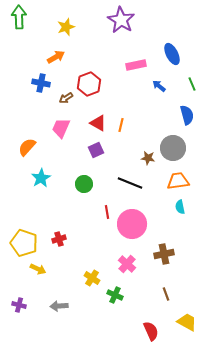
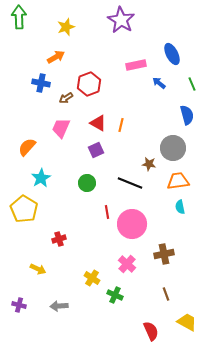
blue arrow: moved 3 px up
brown star: moved 1 px right, 6 px down
green circle: moved 3 px right, 1 px up
yellow pentagon: moved 34 px up; rotated 12 degrees clockwise
